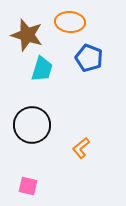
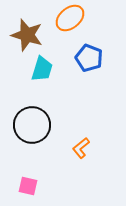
orange ellipse: moved 4 px up; rotated 44 degrees counterclockwise
